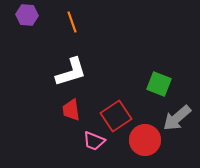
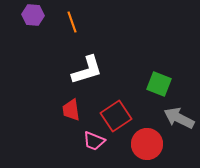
purple hexagon: moved 6 px right
white L-shape: moved 16 px right, 2 px up
gray arrow: moved 2 px right; rotated 68 degrees clockwise
red circle: moved 2 px right, 4 px down
